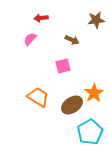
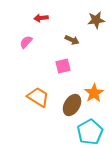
pink semicircle: moved 4 px left, 3 px down
brown ellipse: rotated 25 degrees counterclockwise
